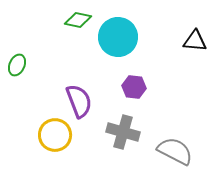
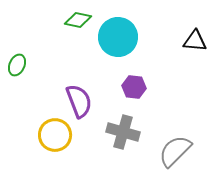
gray semicircle: rotated 72 degrees counterclockwise
